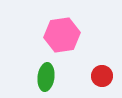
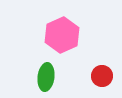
pink hexagon: rotated 16 degrees counterclockwise
